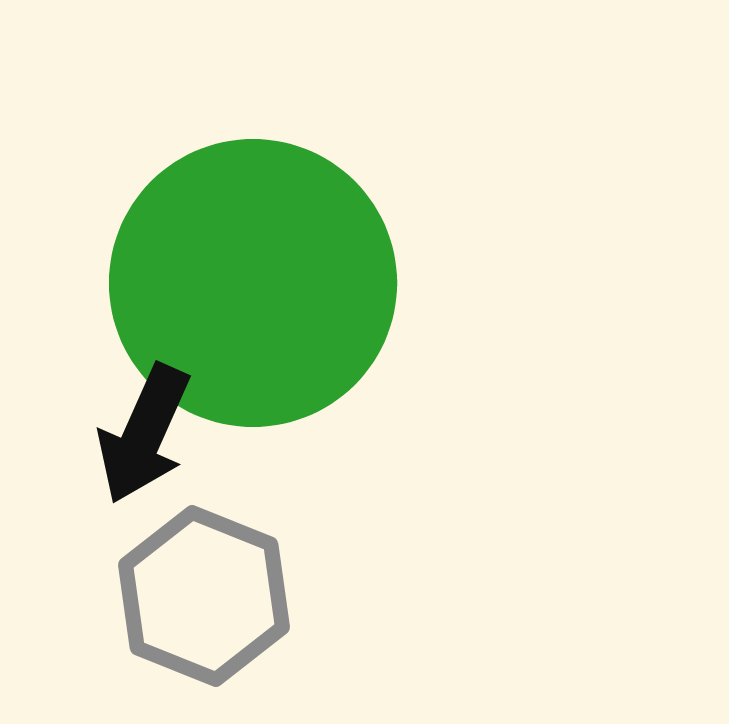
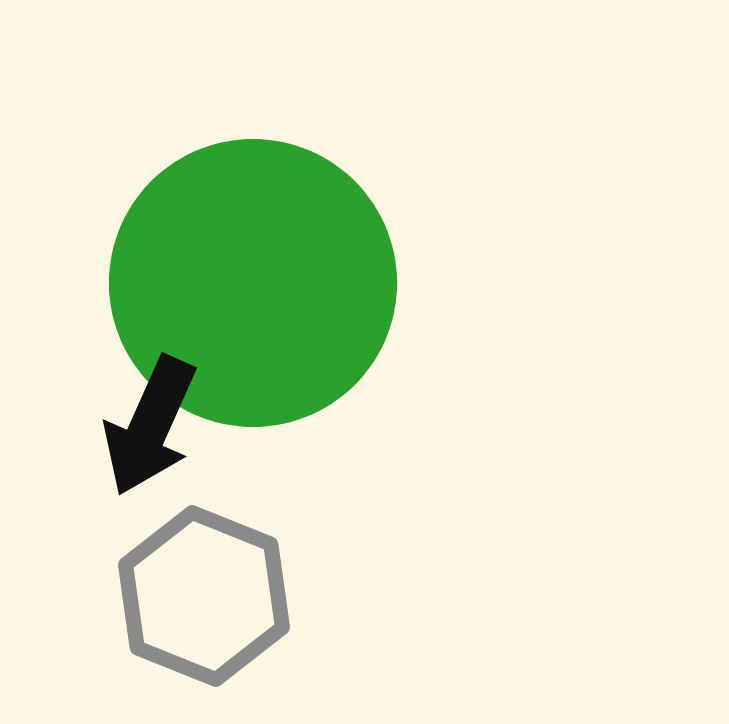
black arrow: moved 6 px right, 8 px up
